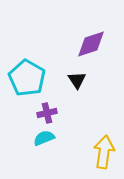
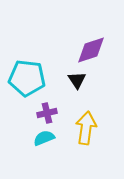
purple diamond: moved 6 px down
cyan pentagon: rotated 24 degrees counterclockwise
yellow arrow: moved 18 px left, 24 px up
